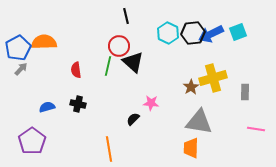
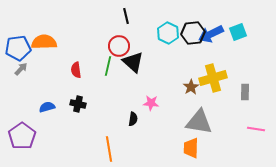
blue pentagon: rotated 20 degrees clockwise
black semicircle: rotated 144 degrees clockwise
purple pentagon: moved 10 px left, 5 px up
